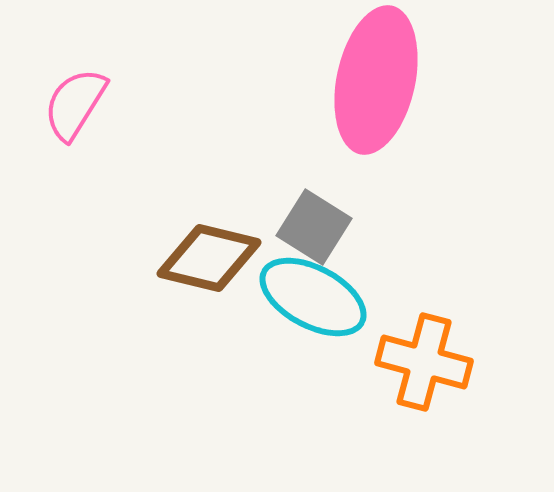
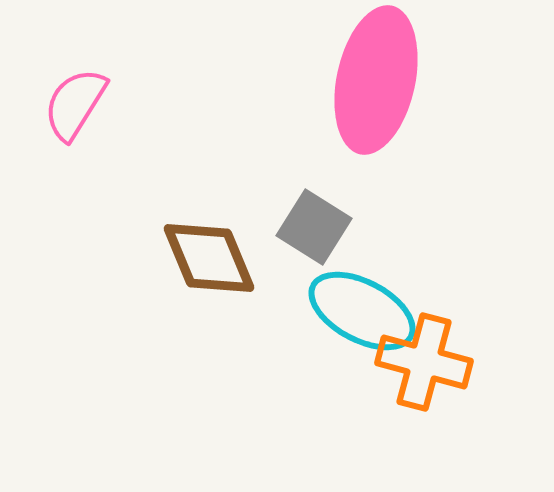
brown diamond: rotated 54 degrees clockwise
cyan ellipse: moved 49 px right, 14 px down
